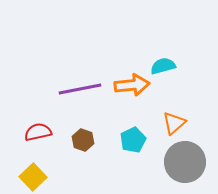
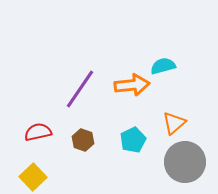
purple line: rotated 45 degrees counterclockwise
